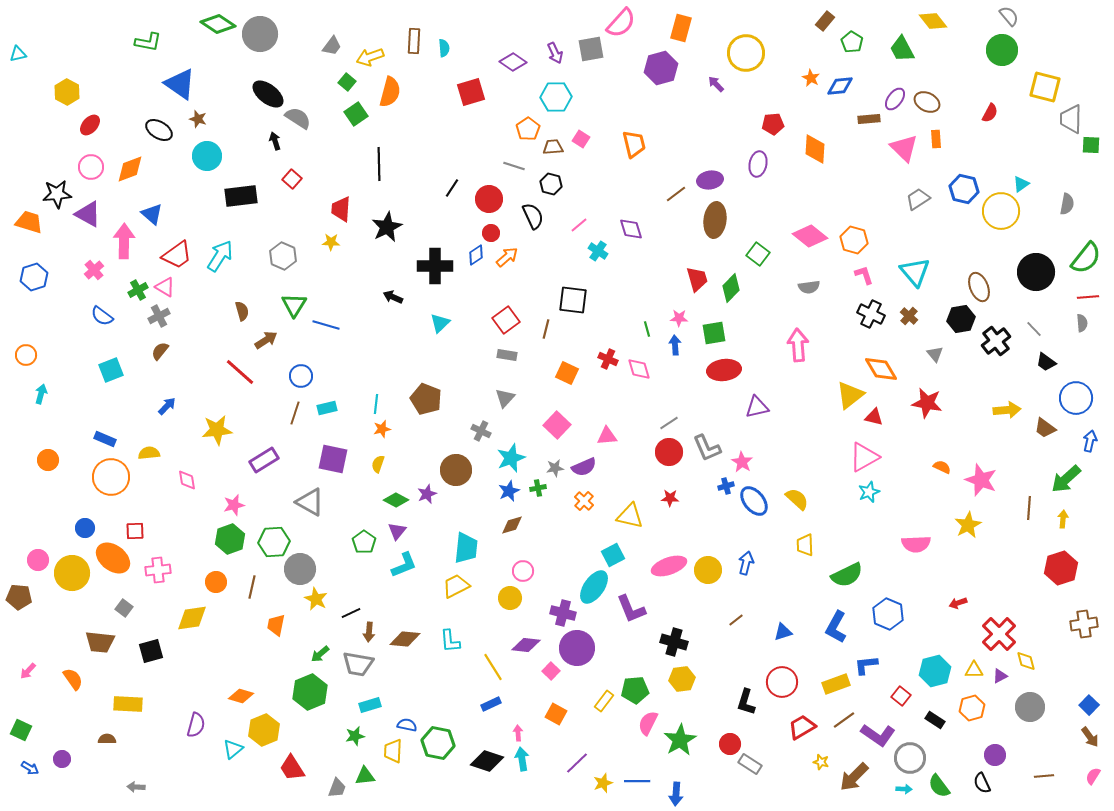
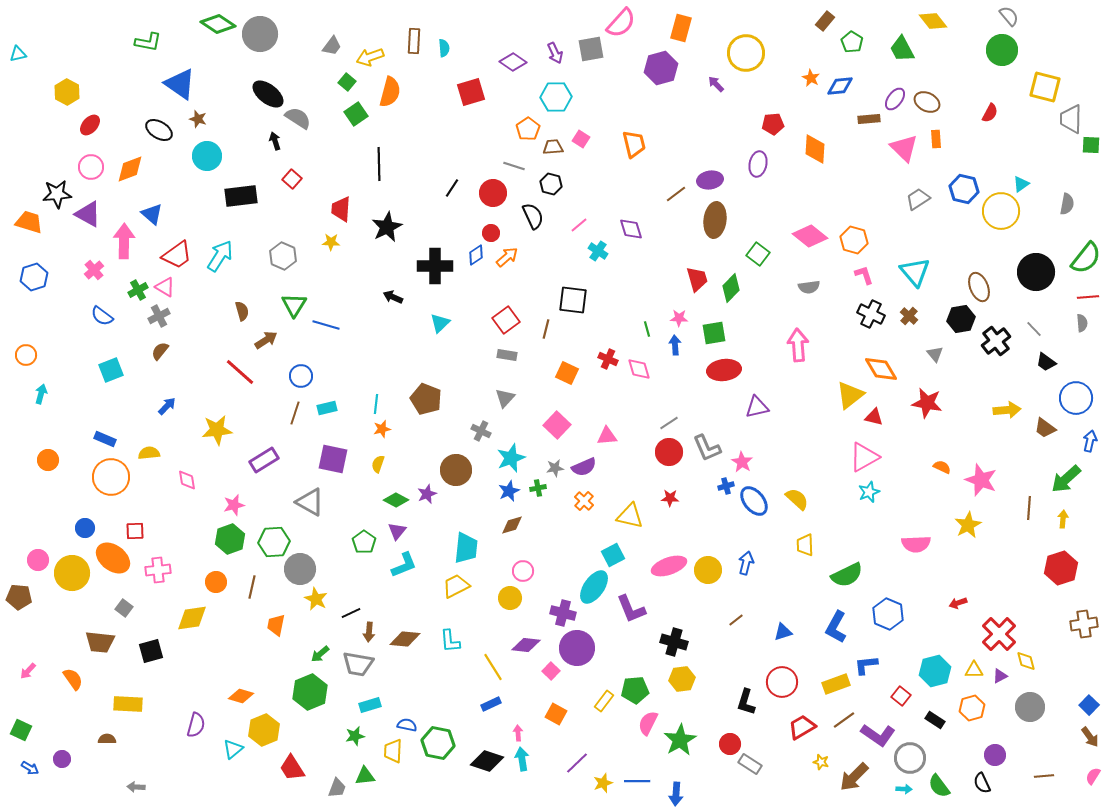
red circle at (489, 199): moved 4 px right, 6 px up
